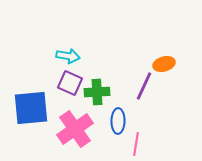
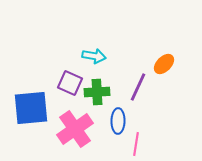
cyan arrow: moved 26 px right
orange ellipse: rotated 30 degrees counterclockwise
purple line: moved 6 px left, 1 px down
